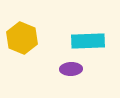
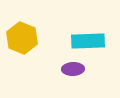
purple ellipse: moved 2 px right
